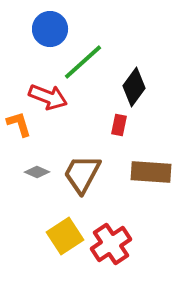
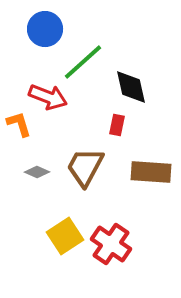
blue circle: moved 5 px left
black diamond: moved 3 px left; rotated 48 degrees counterclockwise
red rectangle: moved 2 px left
brown trapezoid: moved 3 px right, 7 px up
red cross: rotated 21 degrees counterclockwise
